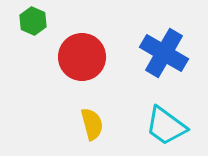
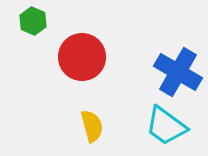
blue cross: moved 14 px right, 19 px down
yellow semicircle: moved 2 px down
